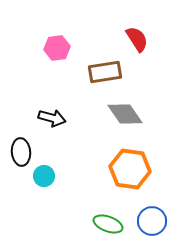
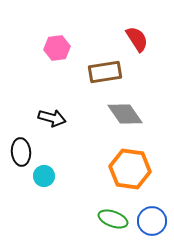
green ellipse: moved 5 px right, 5 px up
